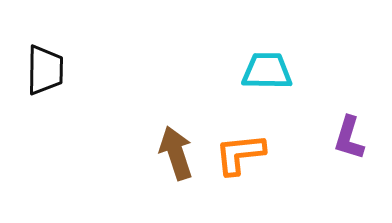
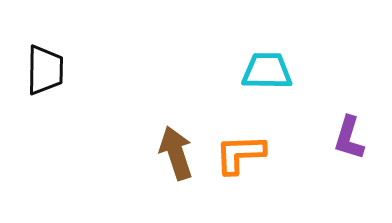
orange L-shape: rotated 4 degrees clockwise
